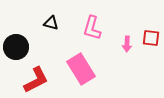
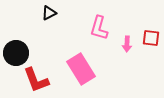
black triangle: moved 2 px left, 10 px up; rotated 42 degrees counterclockwise
pink L-shape: moved 7 px right
black circle: moved 6 px down
red L-shape: rotated 96 degrees clockwise
